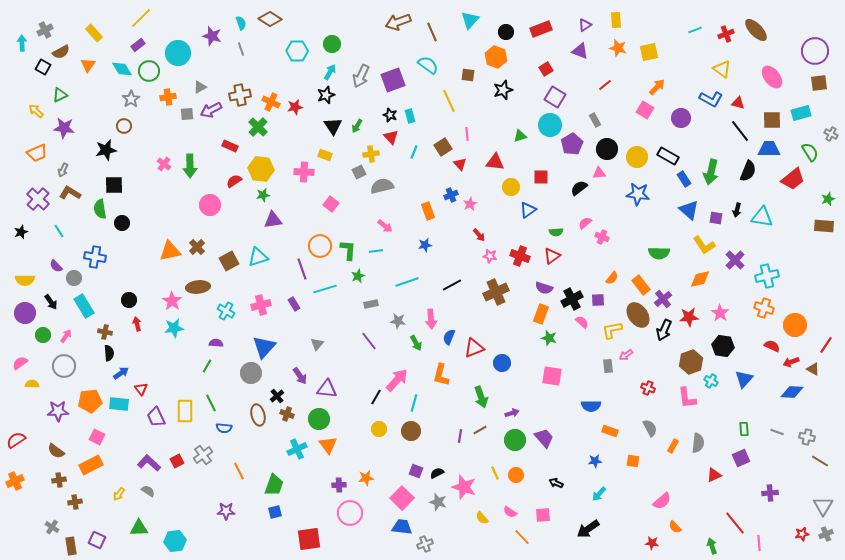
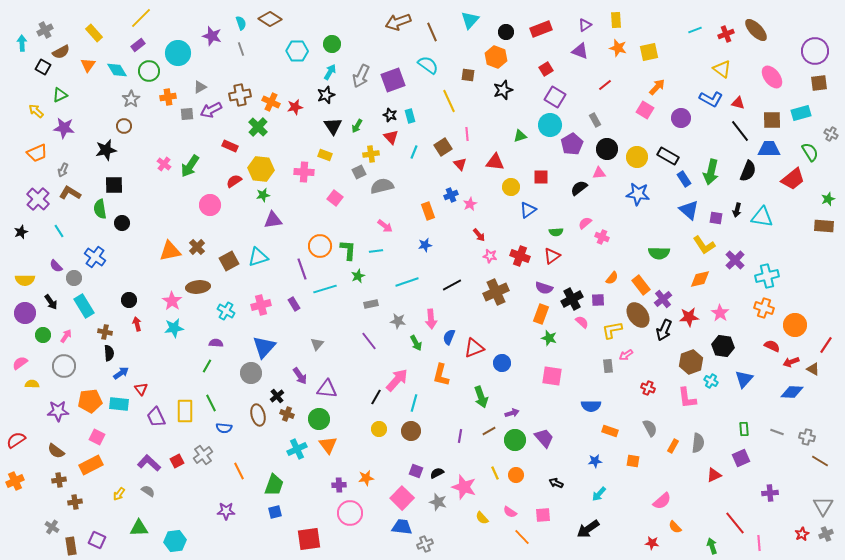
cyan diamond at (122, 69): moved 5 px left, 1 px down
green arrow at (190, 166): rotated 35 degrees clockwise
pink square at (331, 204): moved 4 px right, 6 px up
blue cross at (95, 257): rotated 25 degrees clockwise
brown line at (480, 430): moved 9 px right, 1 px down
red star at (802, 534): rotated 16 degrees counterclockwise
